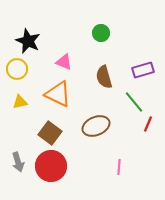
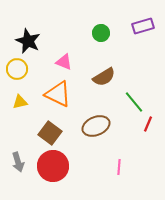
purple rectangle: moved 44 px up
brown semicircle: rotated 105 degrees counterclockwise
red circle: moved 2 px right
